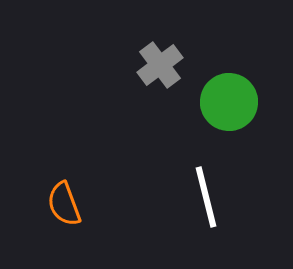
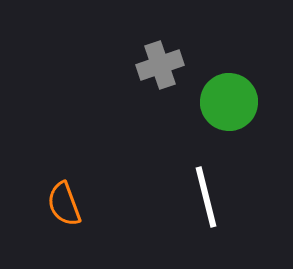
gray cross: rotated 18 degrees clockwise
